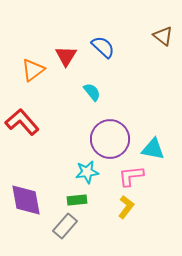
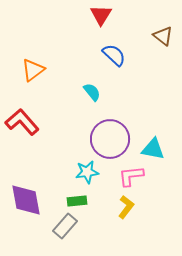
blue semicircle: moved 11 px right, 8 px down
red triangle: moved 35 px right, 41 px up
green rectangle: moved 1 px down
